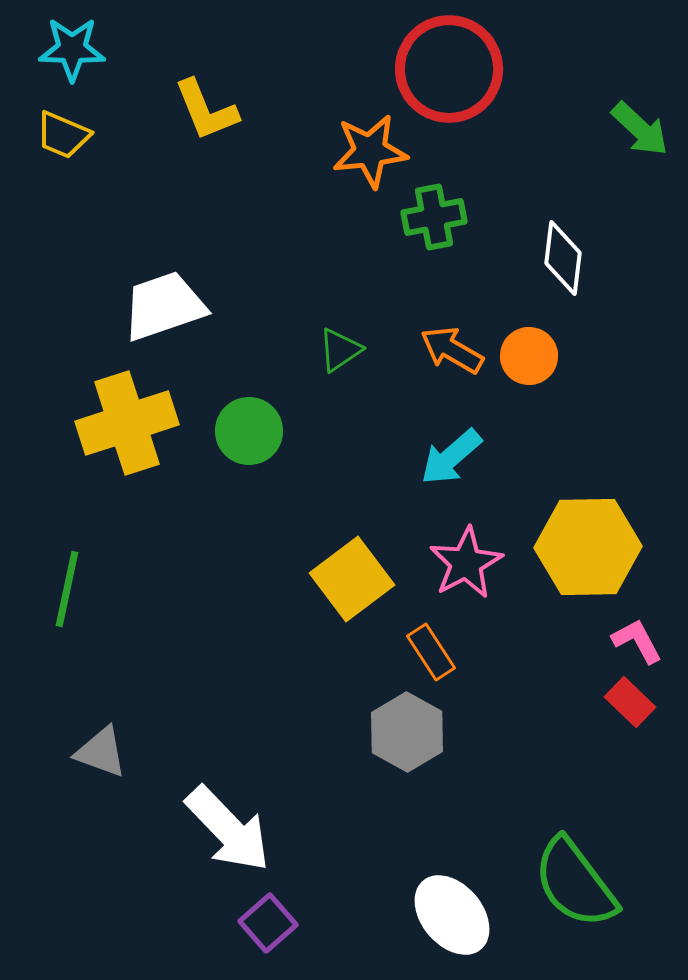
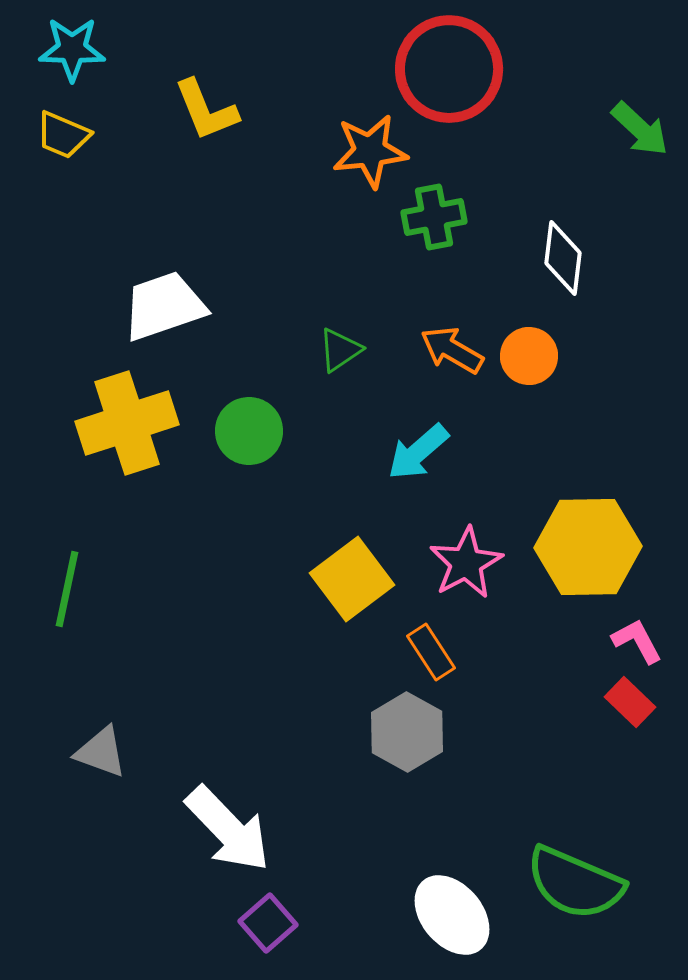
cyan arrow: moved 33 px left, 5 px up
green semicircle: rotated 30 degrees counterclockwise
